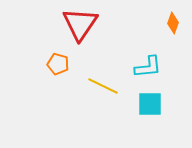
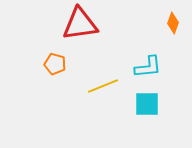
red triangle: rotated 48 degrees clockwise
orange pentagon: moved 3 px left
yellow line: rotated 48 degrees counterclockwise
cyan square: moved 3 px left
